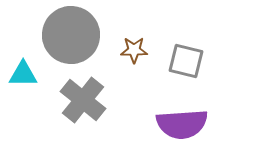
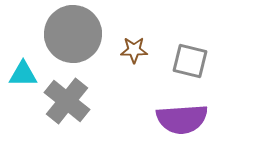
gray circle: moved 2 px right, 1 px up
gray square: moved 4 px right
gray cross: moved 16 px left, 1 px down
purple semicircle: moved 5 px up
